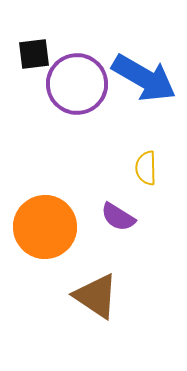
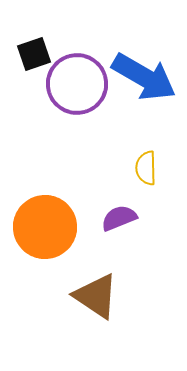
black square: rotated 12 degrees counterclockwise
blue arrow: moved 1 px up
purple semicircle: moved 1 px right, 1 px down; rotated 126 degrees clockwise
